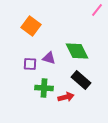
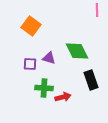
pink line: rotated 40 degrees counterclockwise
black rectangle: moved 10 px right; rotated 30 degrees clockwise
red arrow: moved 3 px left
